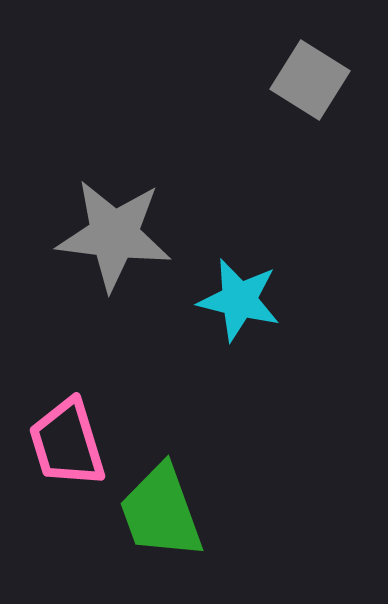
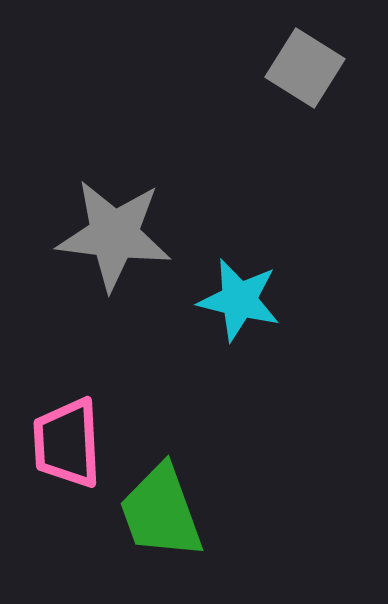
gray square: moved 5 px left, 12 px up
pink trapezoid: rotated 14 degrees clockwise
